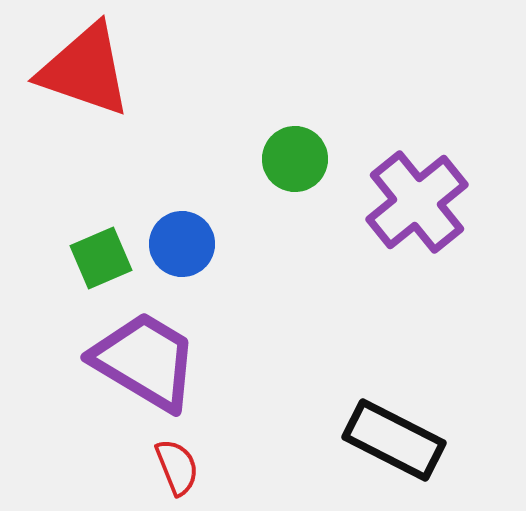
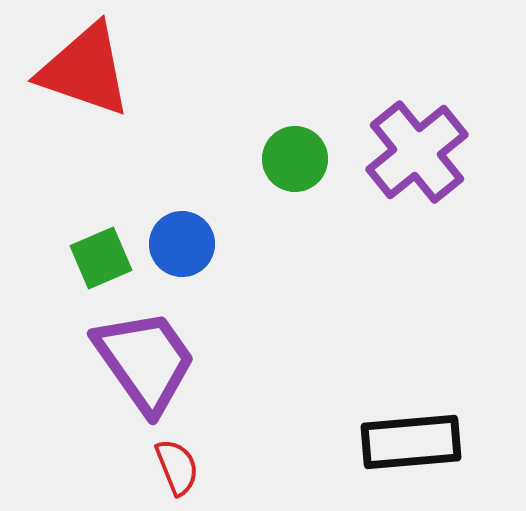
purple cross: moved 50 px up
purple trapezoid: rotated 24 degrees clockwise
black rectangle: moved 17 px right, 2 px down; rotated 32 degrees counterclockwise
